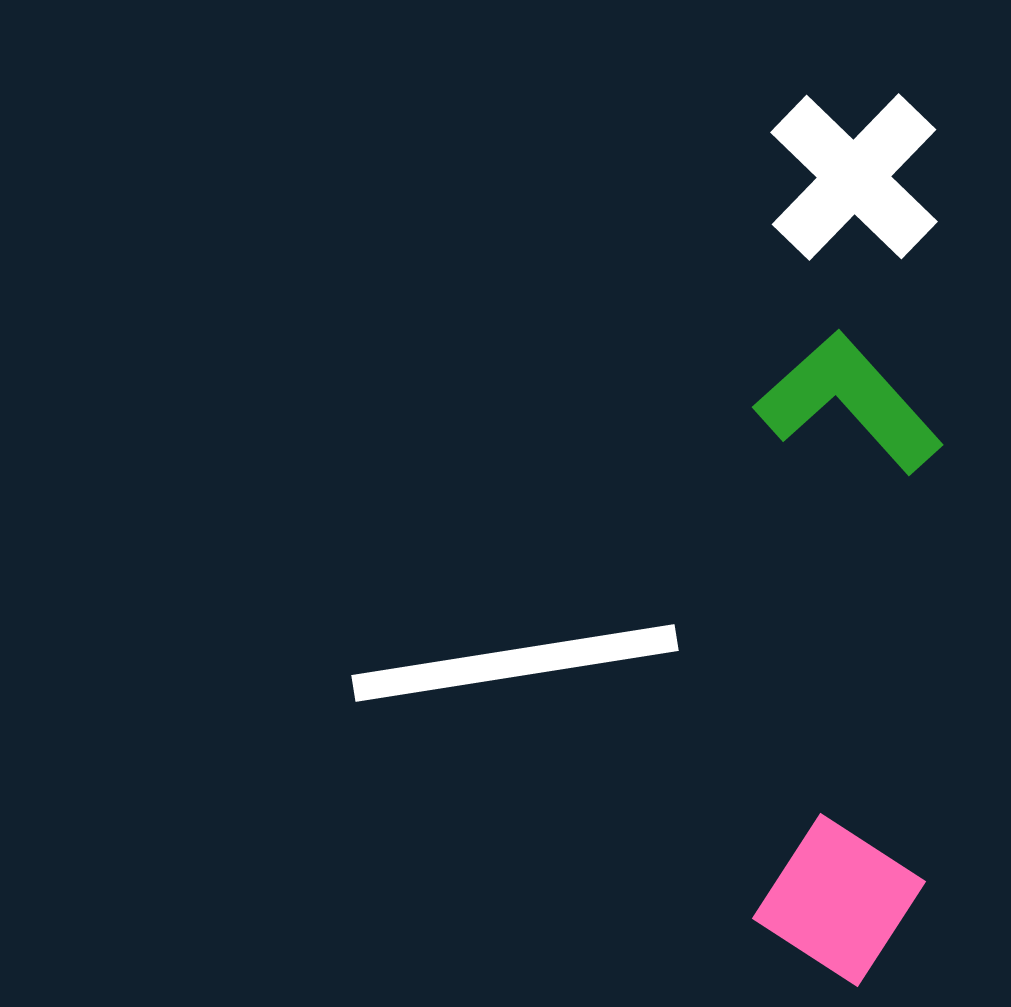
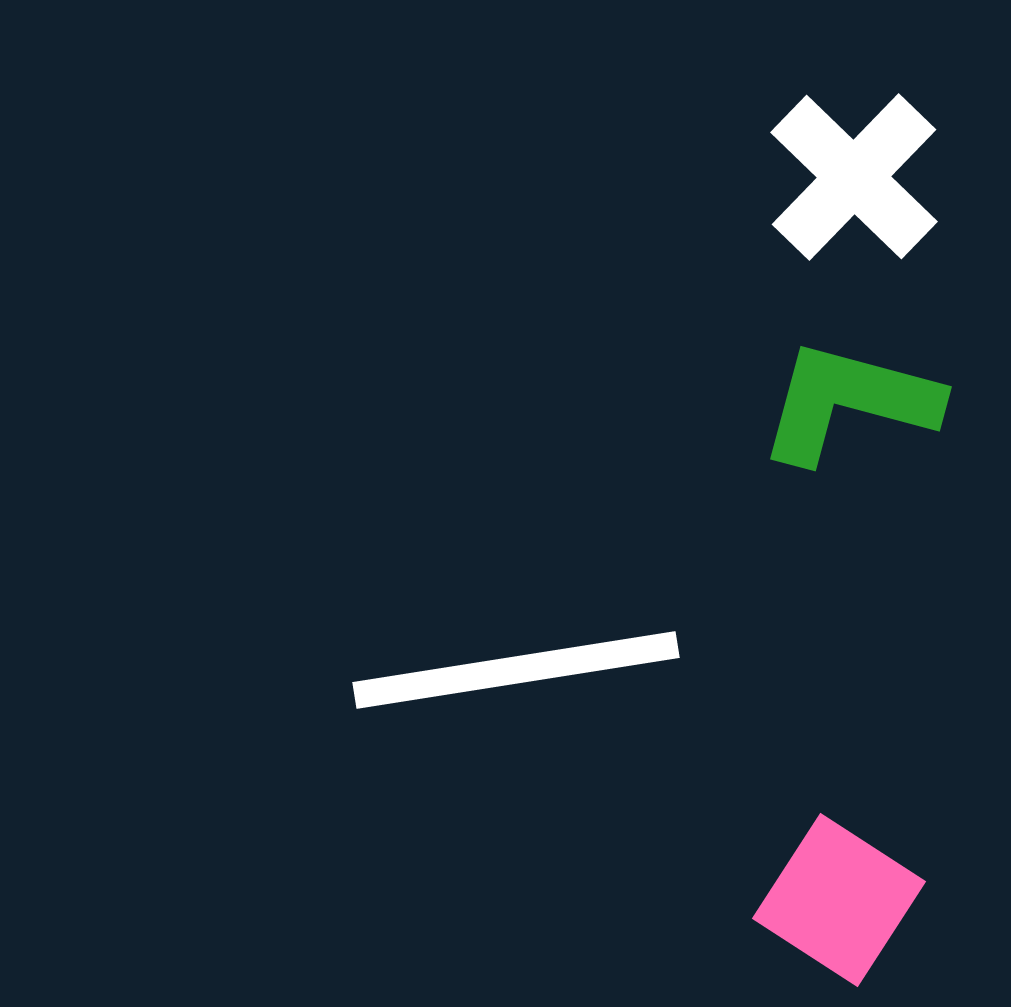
green L-shape: rotated 33 degrees counterclockwise
white line: moved 1 px right, 7 px down
